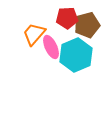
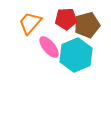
red pentagon: moved 1 px left, 1 px down
orange trapezoid: moved 4 px left, 11 px up
pink ellipse: moved 2 px left; rotated 15 degrees counterclockwise
